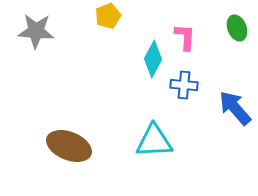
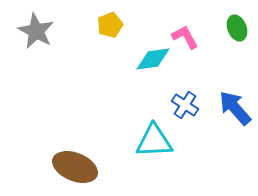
yellow pentagon: moved 2 px right, 9 px down
gray star: rotated 24 degrees clockwise
pink L-shape: rotated 32 degrees counterclockwise
cyan diamond: rotated 54 degrees clockwise
blue cross: moved 1 px right, 20 px down; rotated 28 degrees clockwise
brown ellipse: moved 6 px right, 21 px down
